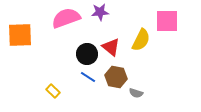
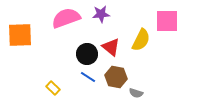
purple star: moved 1 px right, 2 px down
yellow rectangle: moved 3 px up
